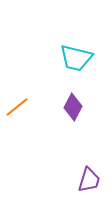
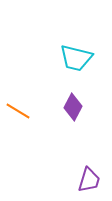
orange line: moved 1 px right, 4 px down; rotated 70 degrees clockwise
